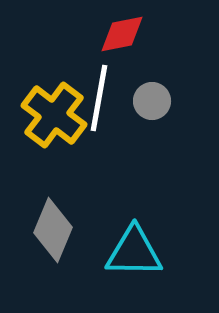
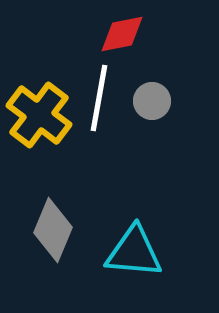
yellow cross: moved 15 px left
cyan triangle: rotated 4 degrees clockwise
